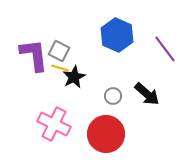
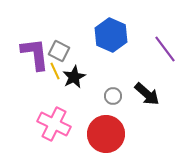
blue hexagon: moved 6 px left
purple L-shape: moved 1 px right, 1 px up
yellow line: moved 5 px left, 3 px down; rotated 48 degrees clockwise
